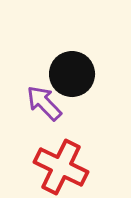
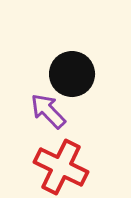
purple arrow: moved 4 px right, 8 px down
